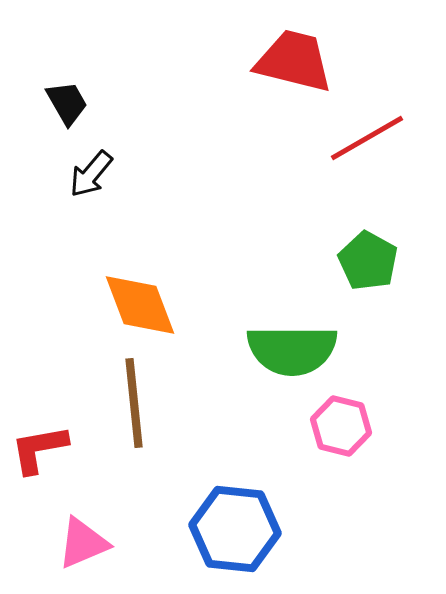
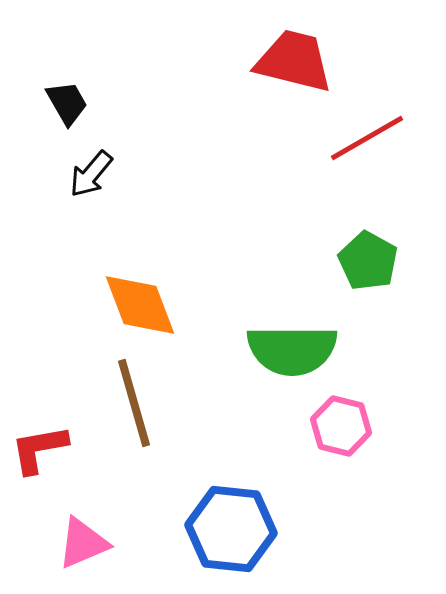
brown line: rotated 10 degrees counterclockwise
blue hexagon: moved 4 px left
